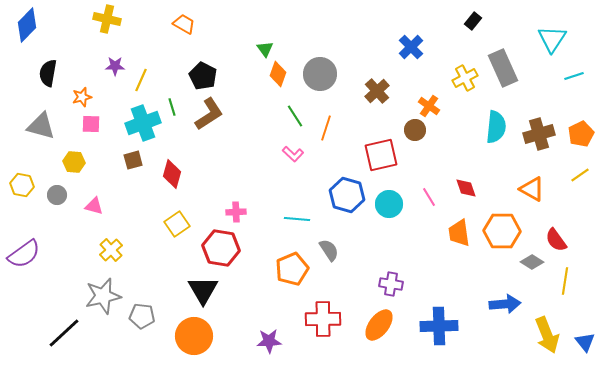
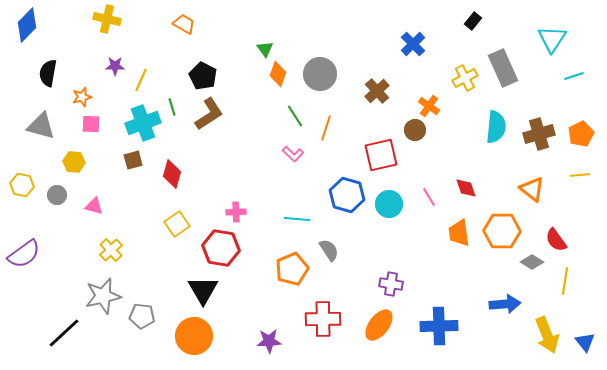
blue cross at (411, 47): moved 2 px right, 3 px up
yellow line at (580, 175): rotated 30 degrees clockwise
orange triangle at (532, 189): rotated 8 degrees clockwise
